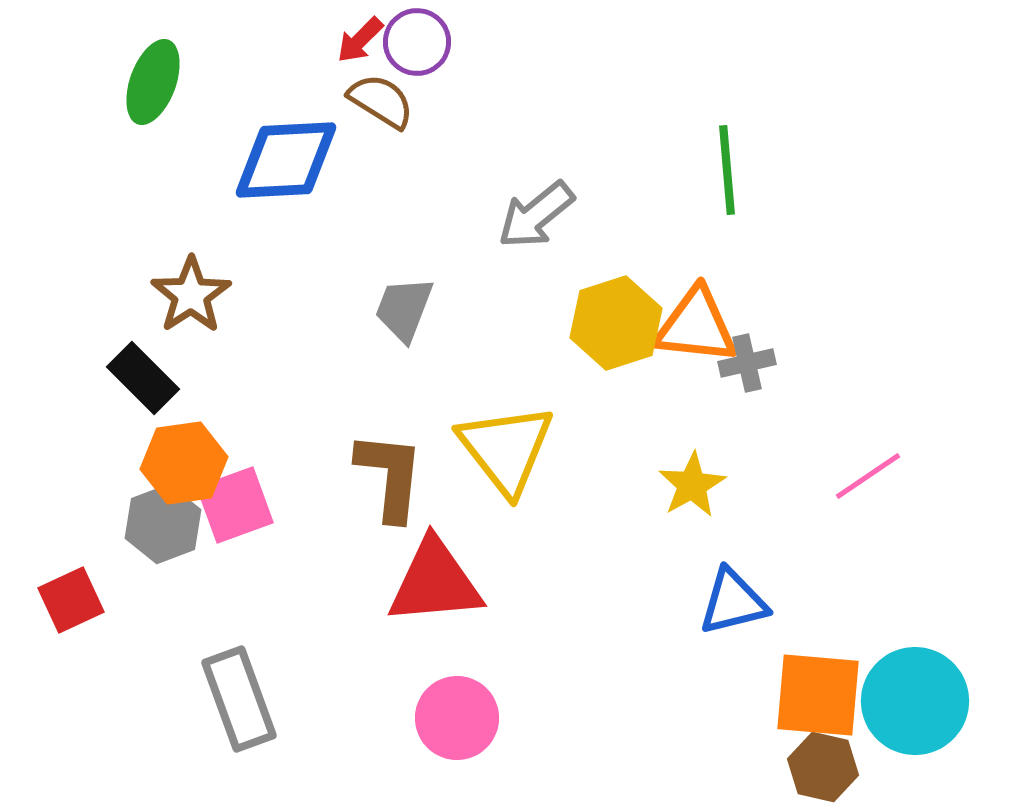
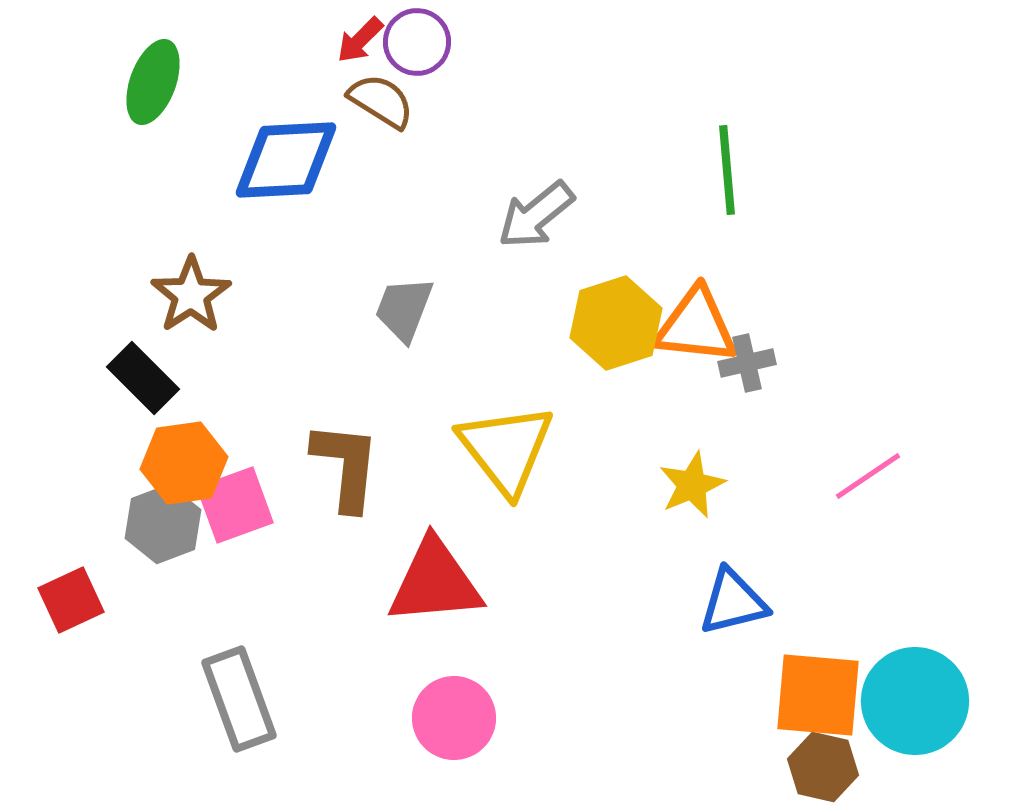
brown L-shape: moved 44 px left, 10 px up
yellow star: rotated 6 degrees clockwise
pink circle: moved 3 px left
